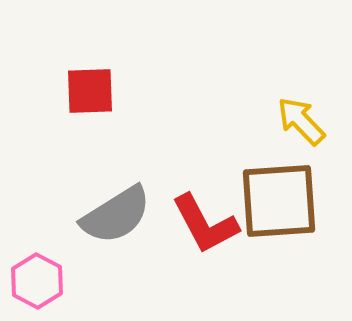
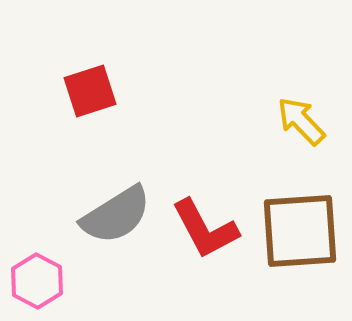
red square: rotated 16 degrees counterclockwise
brown square: moved 21 px right, 30 px down
red L-shape: moved 5 px down
